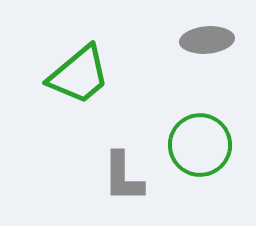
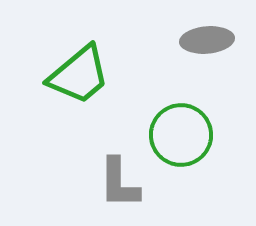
green circle: moved 19 px left, 10 px up
gray L-shape: moved 4 px left, 6 px down
